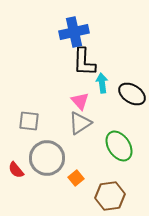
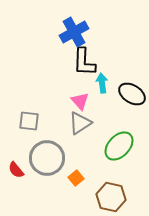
blue cross: rotated 16 degrees counterclockwise
green ellipse: rotated 76 degrees clockwise
brown hexagon: moved 1 px right, 1 px down; rotated 20 degrees clockwise
